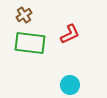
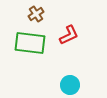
brown cross: moved 12 px right, 1 px up
red L-shape: moved 1 px left, 1 px down
